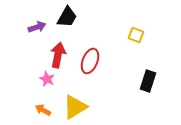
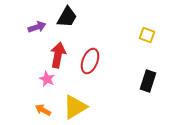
yellow square: moved 11 px right
